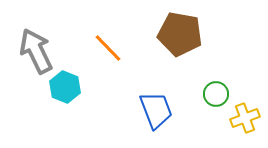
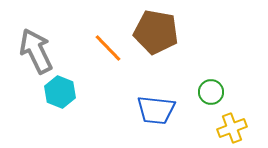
brown pentagon: moved 24 px left, 2 px up
cyan hexagon: moved 5 px left, 5 px down
green circle: moved 5 px left, 2 px up
blue trapezoid: rotated 117 degrees clockwise
yellow cross: moved 13 px left, 10 px down
